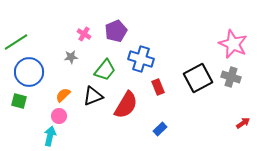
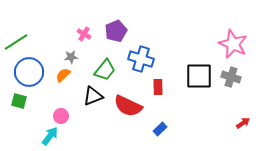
black square: moved 1 px right, 2 px up; rotated 28 degrees clockwise
red rectangle: rotated 21 degrees clockwise
orange semicircle: moved 20 px up
red semicircle: moved 2 px right, 1 px down; rotated 84 degrees clockwise
pink circle: moved 2 px right
cyan arrow: rotated 24 degrees clockwise
